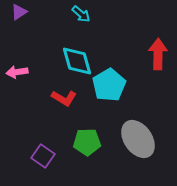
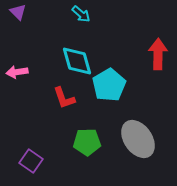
purple triangle: moved 1 px left; rotated 42 degrees counterclockwise
red L-shape: rotated 40 degrees clockwise
purple square: moved 12 px left, 5 px down
